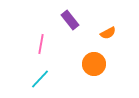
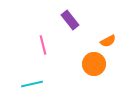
orange semicircle: moved 8 px down
pink line: moved 2 px right, 1 px down; rotated 24 degrees counterclockwise
cyan line: moved 8 px left, 5 px down; rotated 35 degrees clockwise
